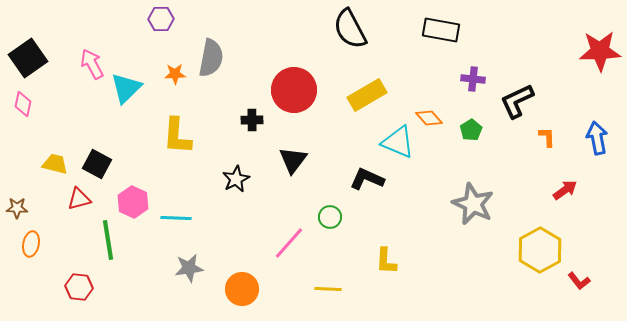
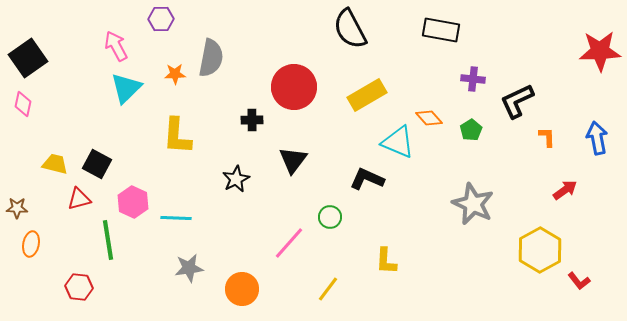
pink arrow at (92, 64): moved 24 px right, 18 px up
red circle at (294, 90): moved 3 px up
yellow line at (328, 289): rotated 56 degrees counterclockwise
